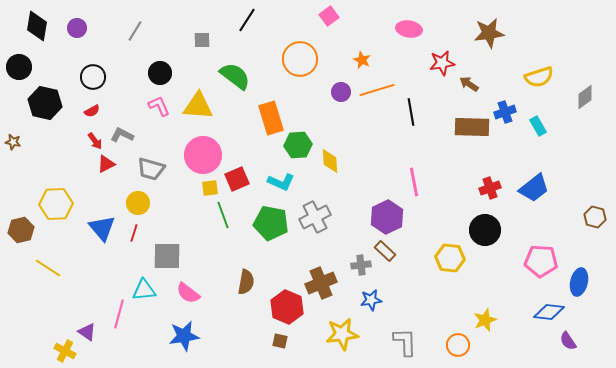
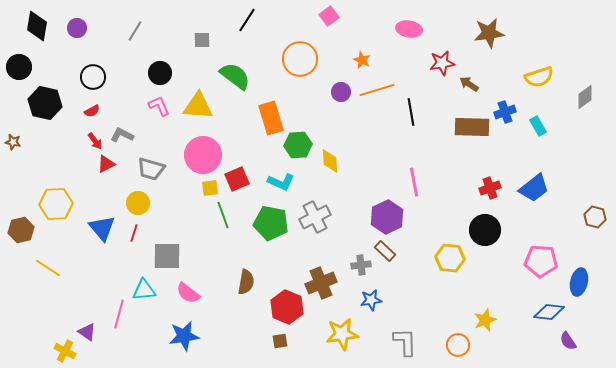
brown square at (280, 341): rotated 21 degrees counterclockwise
